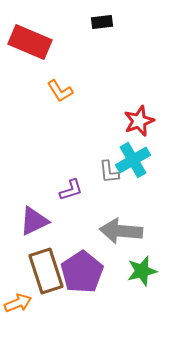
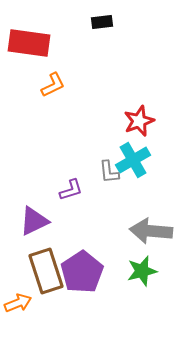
red rectangle: moved 1 px left, 1 px down; rotated 15 degrees counterclockwise
orange L-shape: moved 7 px left, 6 px up; rotated 84 degrees counterclockwise
gray arrow: moved 30 px right
